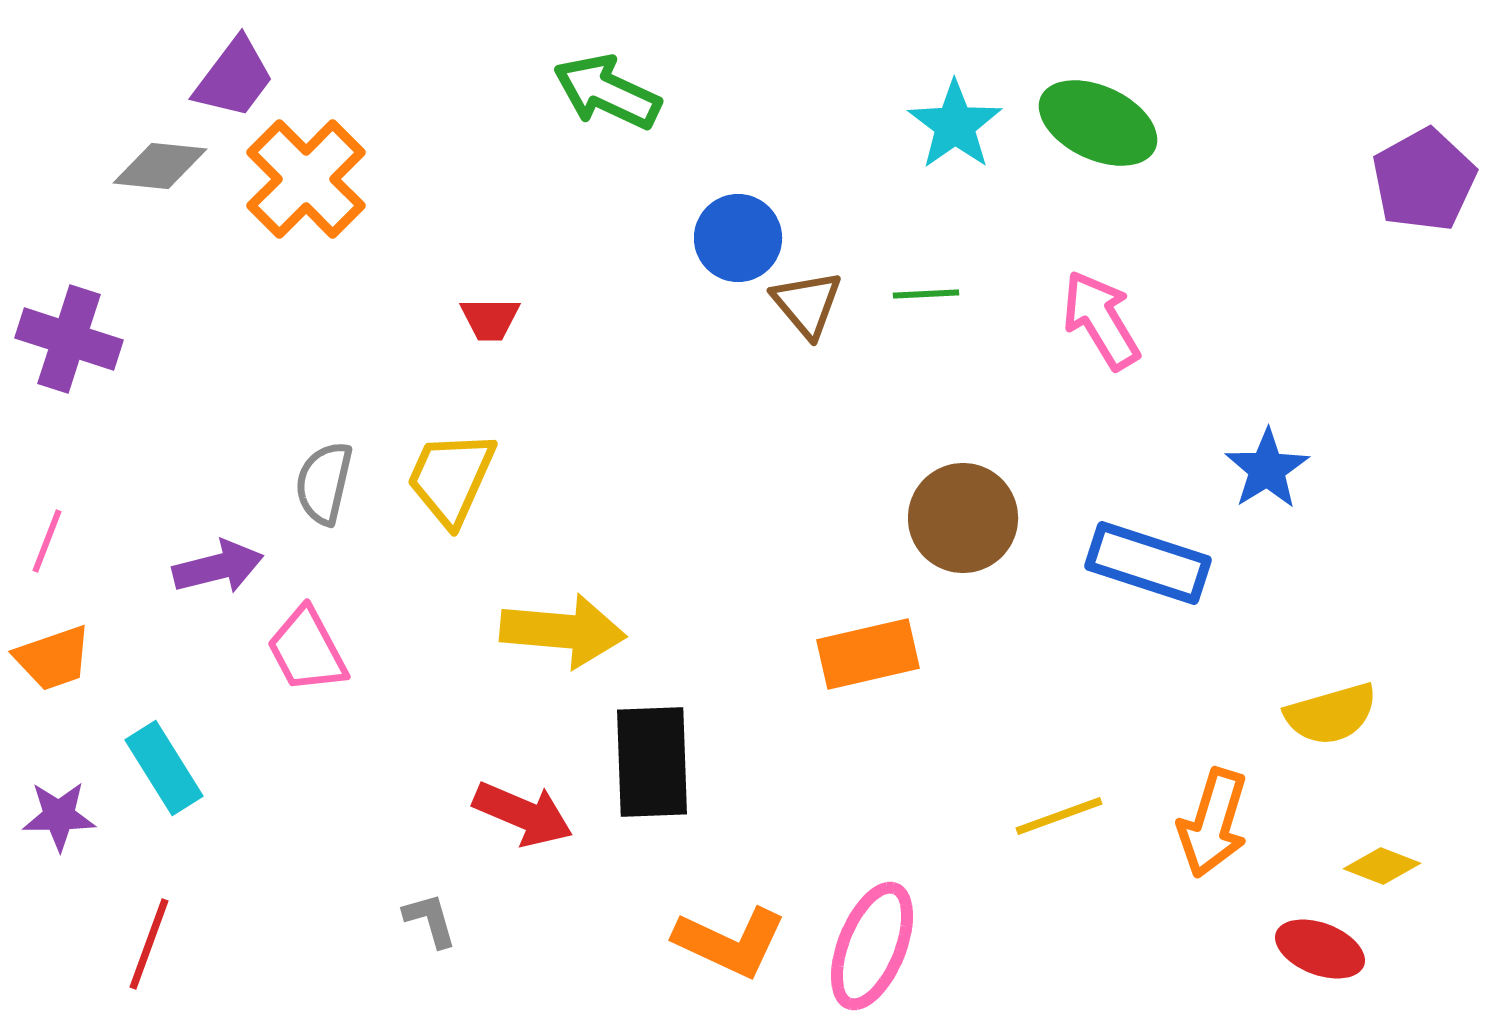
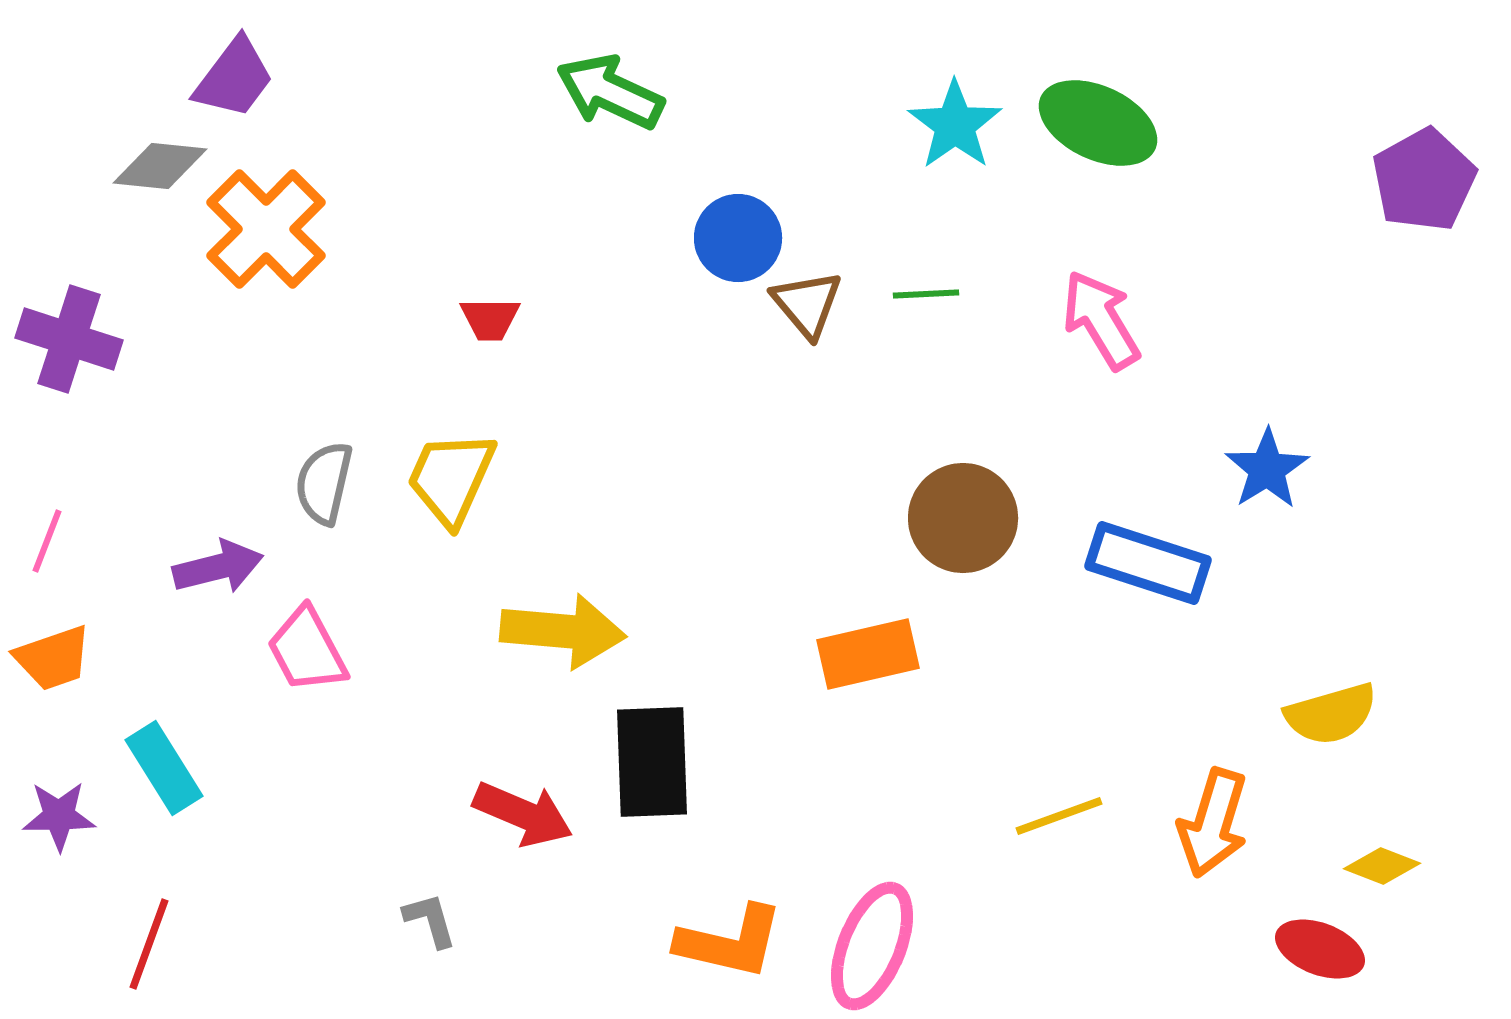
green arrow: moved 3 px right
orange cross: moved 40 px left, 50 px down
orange L-shape: rotated 12 degrees counterclockwise
